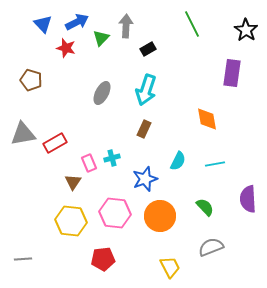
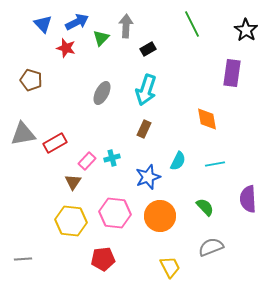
pink rectangle: moved 2 px left, 2 px up; rotated 66 degrees clockwise
blue star: moved 3 px right, 2 px up
